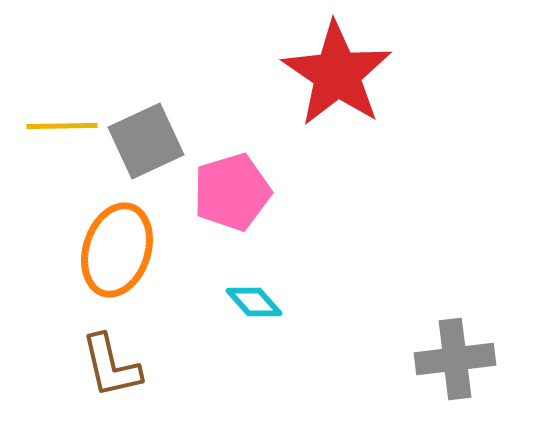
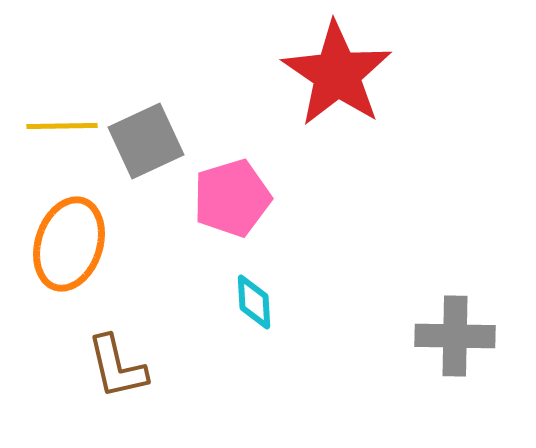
pink pentagon: moved 6 px down
orange ellipse: moved 48 px left, 6 px up
cyan diamond: rotated 38 degrees clockwise
gray cross: moved 23 px up; rotated 8 degrees clockwise
brown L-shape: moved 6 px right, 1 px down
